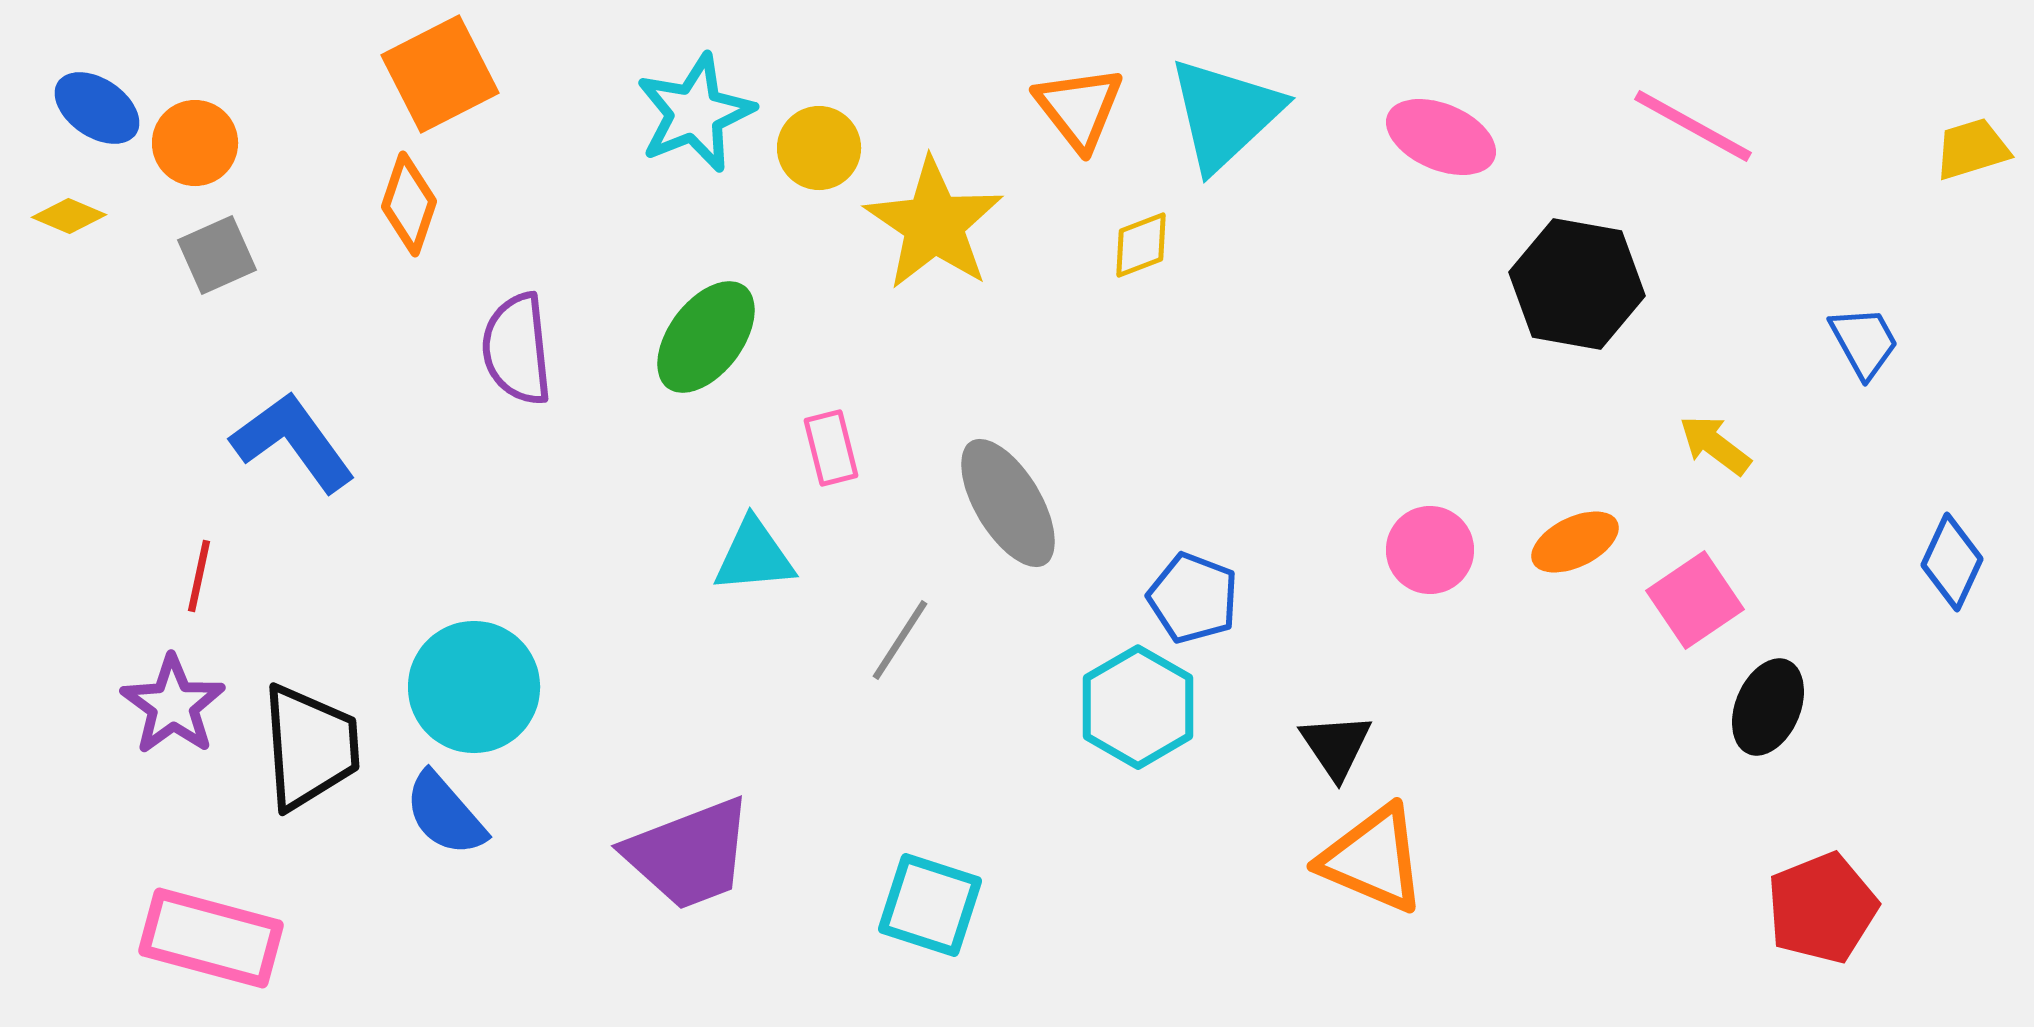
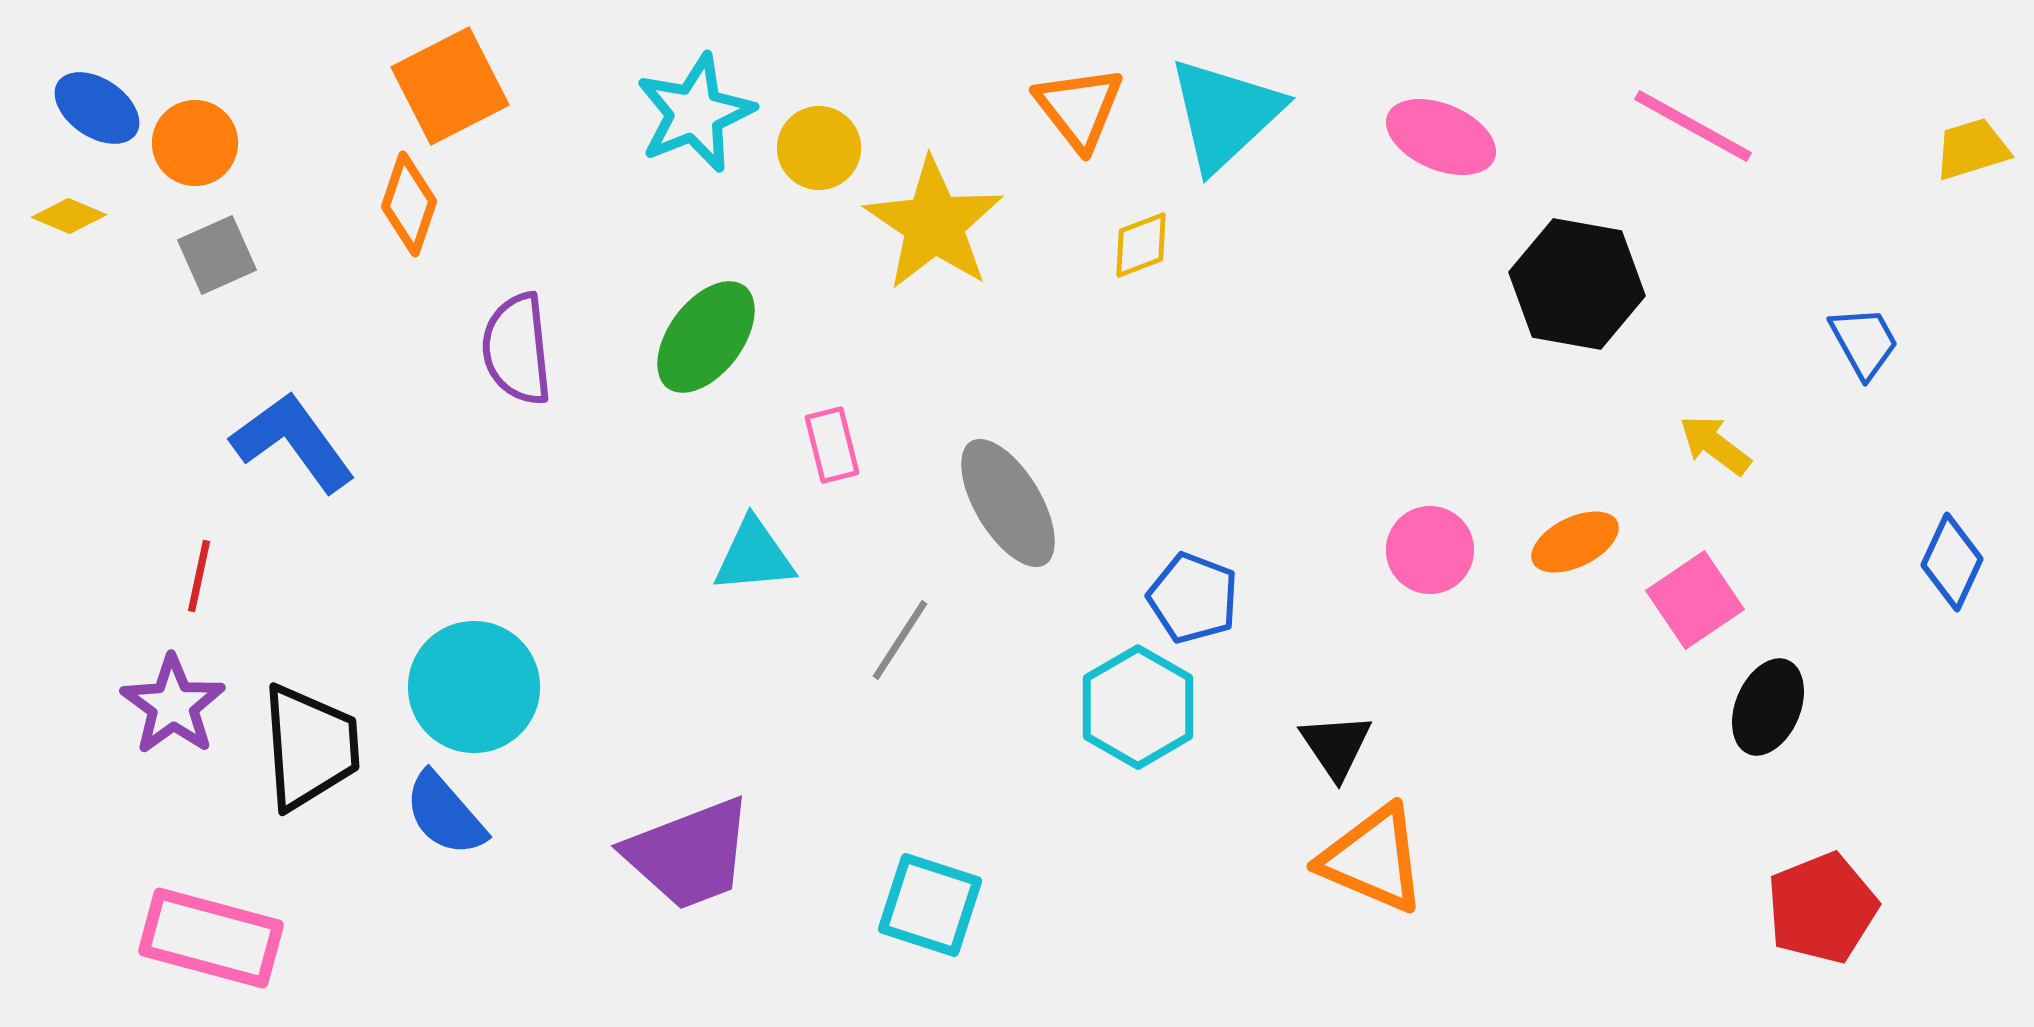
orange square at (440, 74): moved 10 px right, 12 px down
pink rectangle at (831, 448): moved 1 px right, 3 px up
